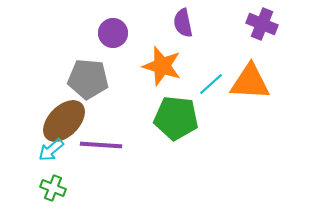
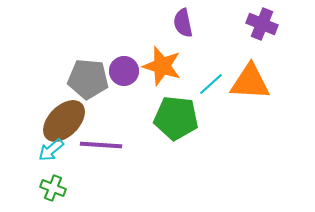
purple circle: moved 11 px right, 38 px down
